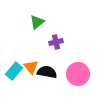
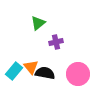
green triangle: moved 1 px right, 1 px down
black semicircle: moved 2 px left, 1 px down
